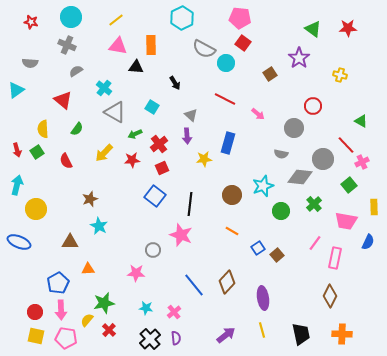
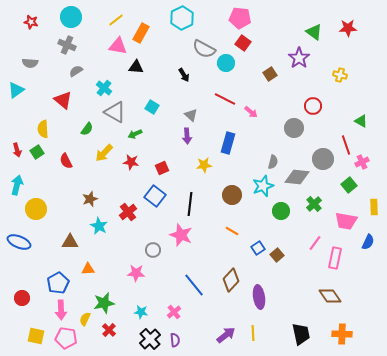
green triangle at (313, 29): moved 1 px right, 3 px down
orange rectangle at (151, 45): moved 10 px left, 12 px up; rotated 30 degrees clockwise
black arrow at (175, 83): moved 9 px right, 8 px up
pink arrow at (258, 114): moved 7 px left, 2 px up
green semicircle at (77, 129): moved 10 px right
red cross at (159, 144): moved 31 px left, 68 px down
red line at (346, 145): rotated 24 degrees clockwise
gray semicircle at (281, 154): moved 8 px left, 8 px down; rotated 88 degrees counterclockwise
yellow star at (204, 159): moved 6 px down
red star at (132, 160): moved 1 px left, 2 px down; rotated 14 degrees clockwise
gray diamond at (300, 177): moved 3 px left
brown diamond at (227, 282): moved 4 px right, 2 px up
brown diamond at (330, 296): rotated 60 degrees counterclockwise
purple ellipse at (263, 298): moved 4 px left, 1 px up
cyan star at (146, 308): moved 5 px left, 4 px down
red circle at (35, 312): moved 13 px left, 14 px up
yellow semicircle at (87, 320): moved 2 px left, 1 px up; rotated 16 degrees counterclockwise
yellow line at (262, 330): moved 9 px left, 3 px down; rotated 14 degrees clockwise
purple semicircle at (176, 338): moved 1 px left, 2 px down
